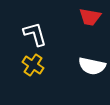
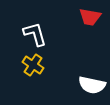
white semicircle: moved 19 px down
